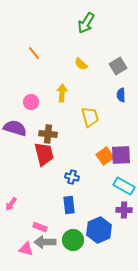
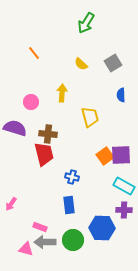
gray square: moved 5 px left, 3 px up
blue hexagon: moved 3 px right, 2 px up; rotated 25 degrees clockwise
